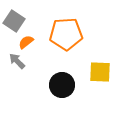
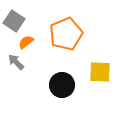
orange pentagon: rotated 20 degrees counterclockwise
gray arrow: moved 1 px left, 1 px down
